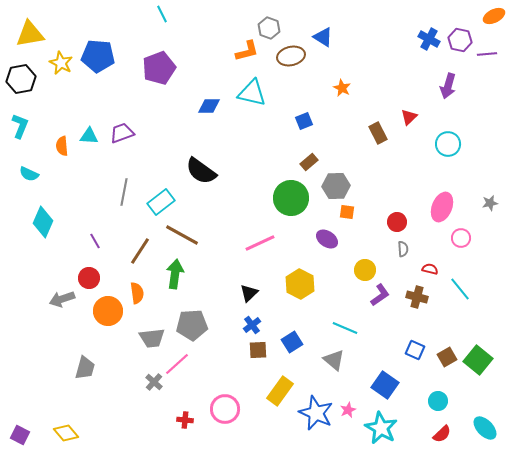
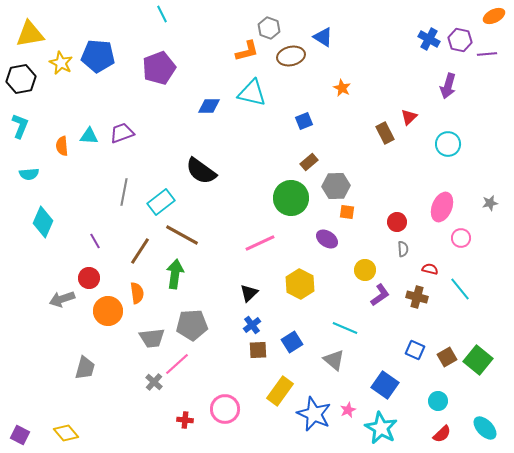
brown rectangle at (378, 133): moved 7 px right
cyan semicircle at (29, 174): rotated 30 degrees counterclockwise
blue star at (316, 413): moved 2 px left, 1 px down
